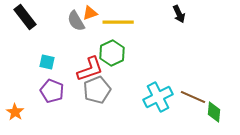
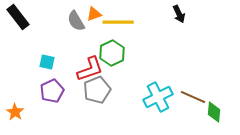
orange triangle: moved 4 px right, 1 px down
black rectangle: moved 7 px left
purple pentagon: rotated 25 degrees clockwise
